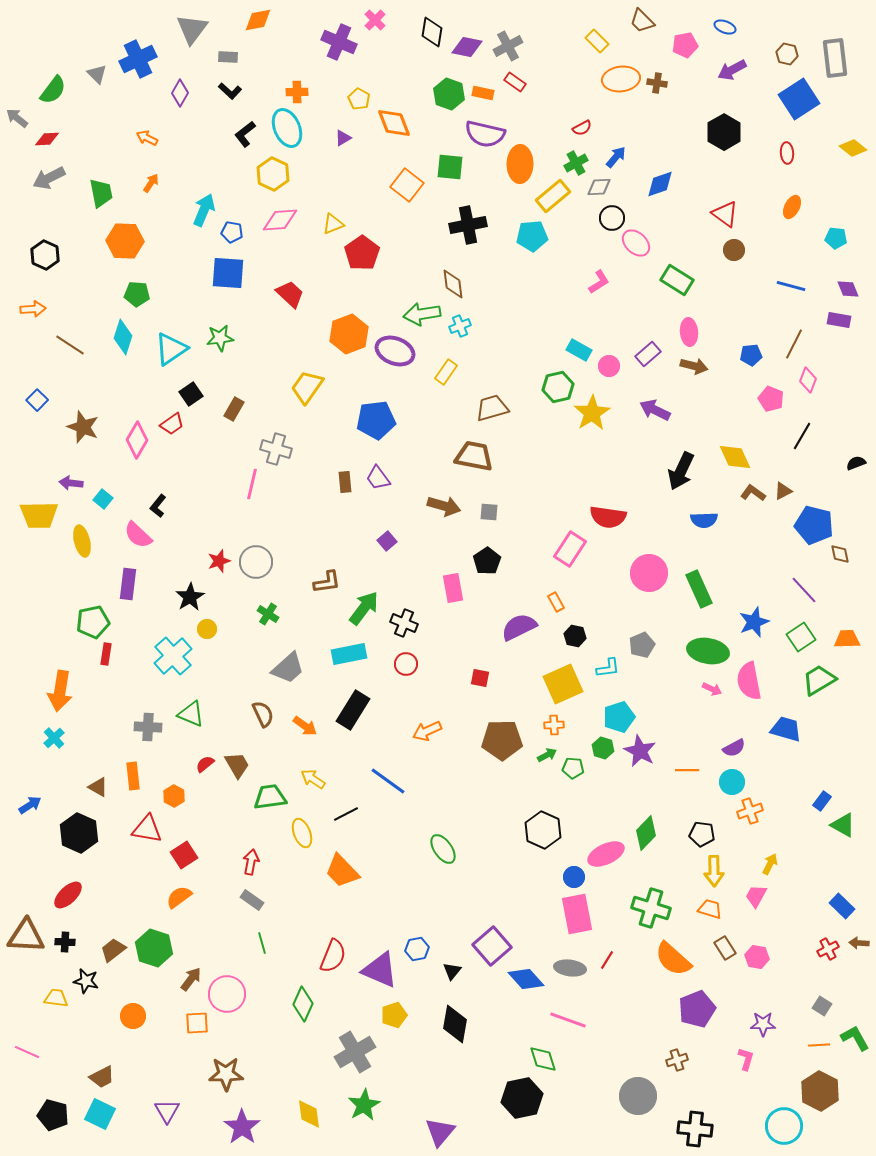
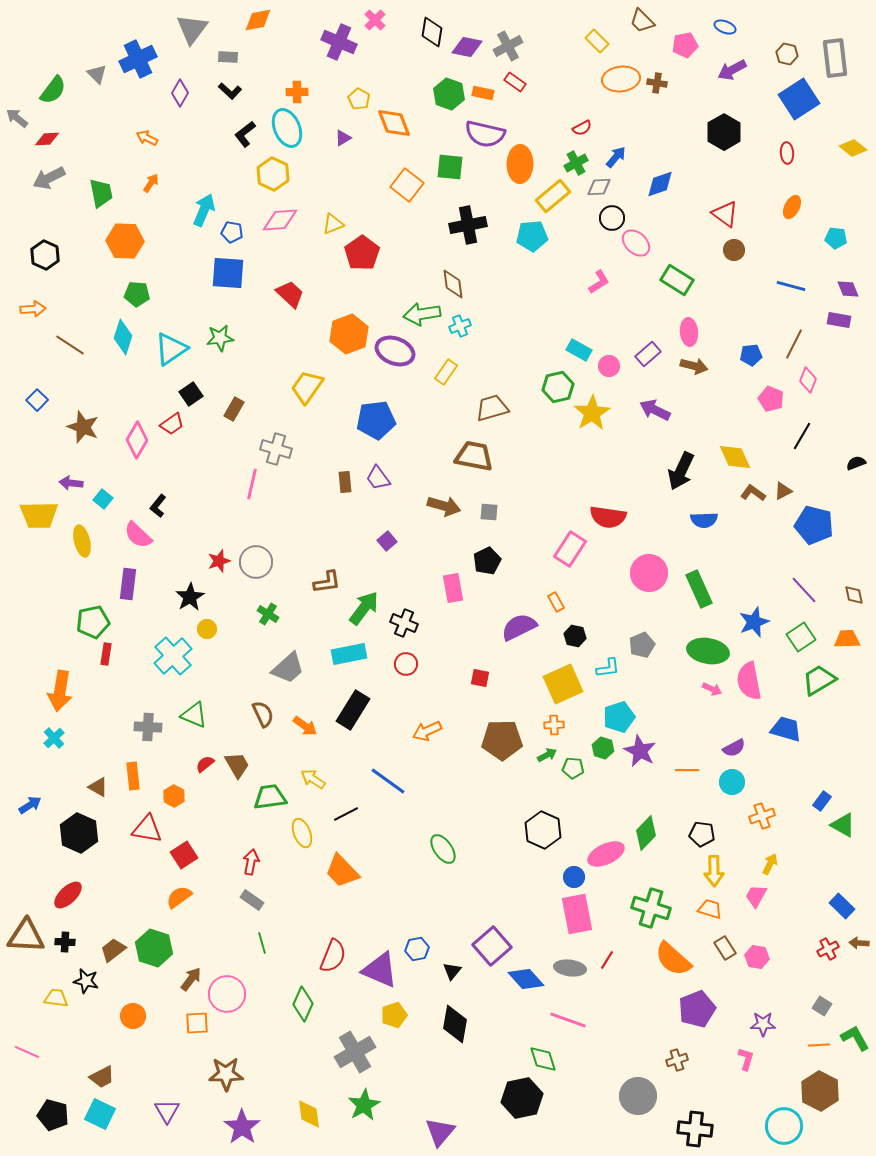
brown diamond at (840, 554): moved 14 px right, 41 px down
black pentagon at (487, 561): rotated 8 degrees clockwise
green triangle at (191, 714): moved 3 px right, 1 px down
orange cross at (750, 811): moved 12 px right, 5 px down
